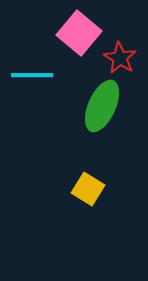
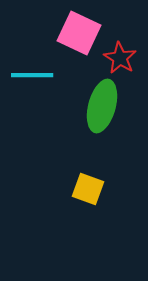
pink square: rotated 15 degrees counterclockwise
green ellipse: rotated 9 degrees counterclockwise
yellow square: rotated 12 degrees counterclockwise
